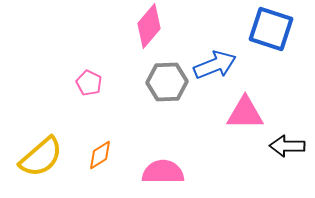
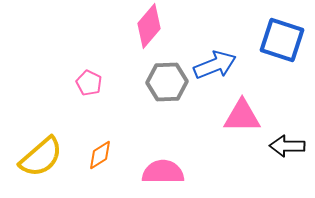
blue square: moved 11 px right, 11 px down
pink triangle: moved 3 px left, 3 px down
